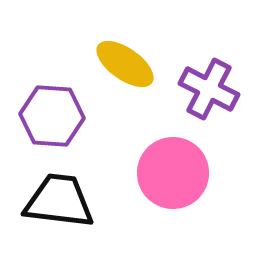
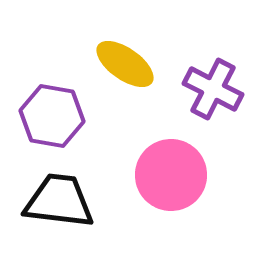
purple cross: moved 4 px right
purple hexagon: rotated 6 degrees clockwise
pink circle: moved 2 px left, 2 px down
